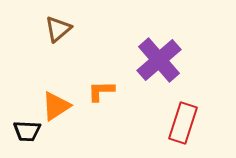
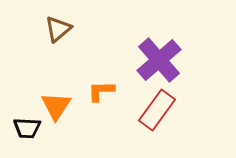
orange triangle: rotated 24 degrees counterclockwise
red rectangle: moved 26 px left, 13 px up; rotated 18 degrees clockwise
black trapezoid: moved 3 px up
